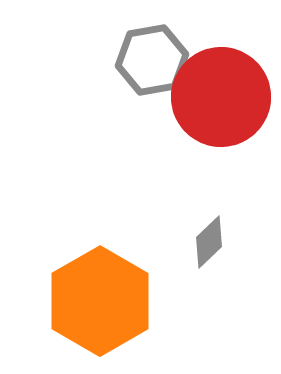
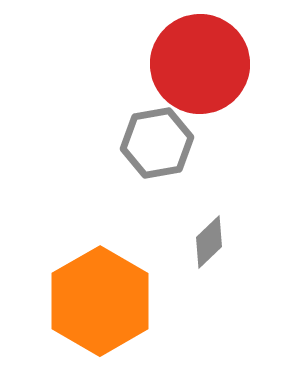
gray hexagon: moved 5 px right, 83 px down
red circle: moved 21 px left, 33 px up
